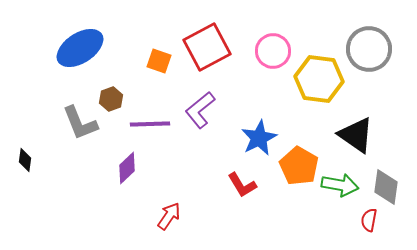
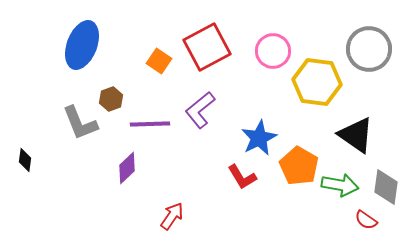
blue ellipse: moved 2 px right, 3 px up; rotated 36 degrees counterclockwise
orange square: rotated 15 degrees clockwise
yellow hexagon: moved 2 px left, 3 px down
red L-shape: moved 8 px up
red arrow: moved 3 px right
red semicircle: moved 3 px left; rotated 65 degrees counterclockwise
